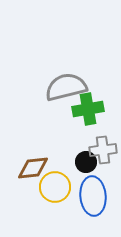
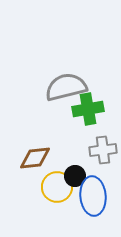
black circle: moved 11 px left, 14 px down
brown diamond: moved 2 px right, 10 px up
yellow circle: moved 2 px right
